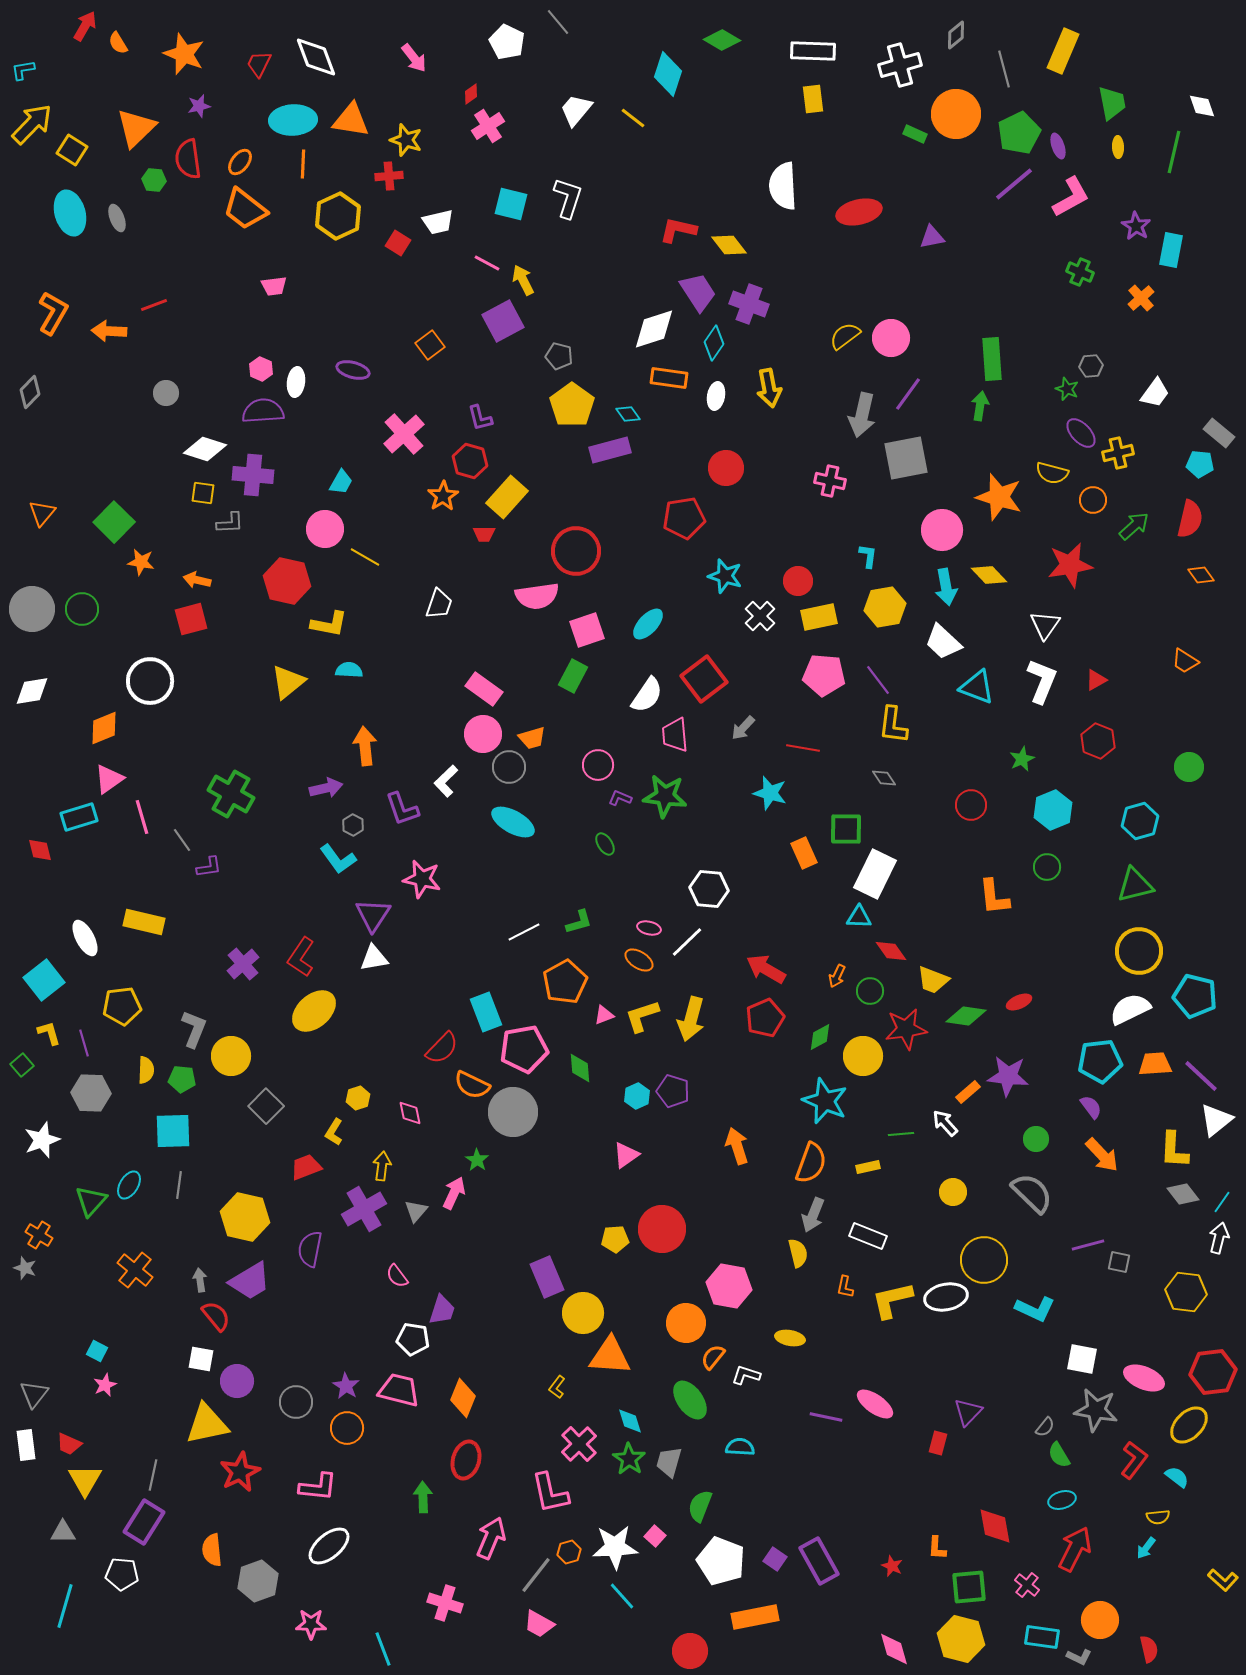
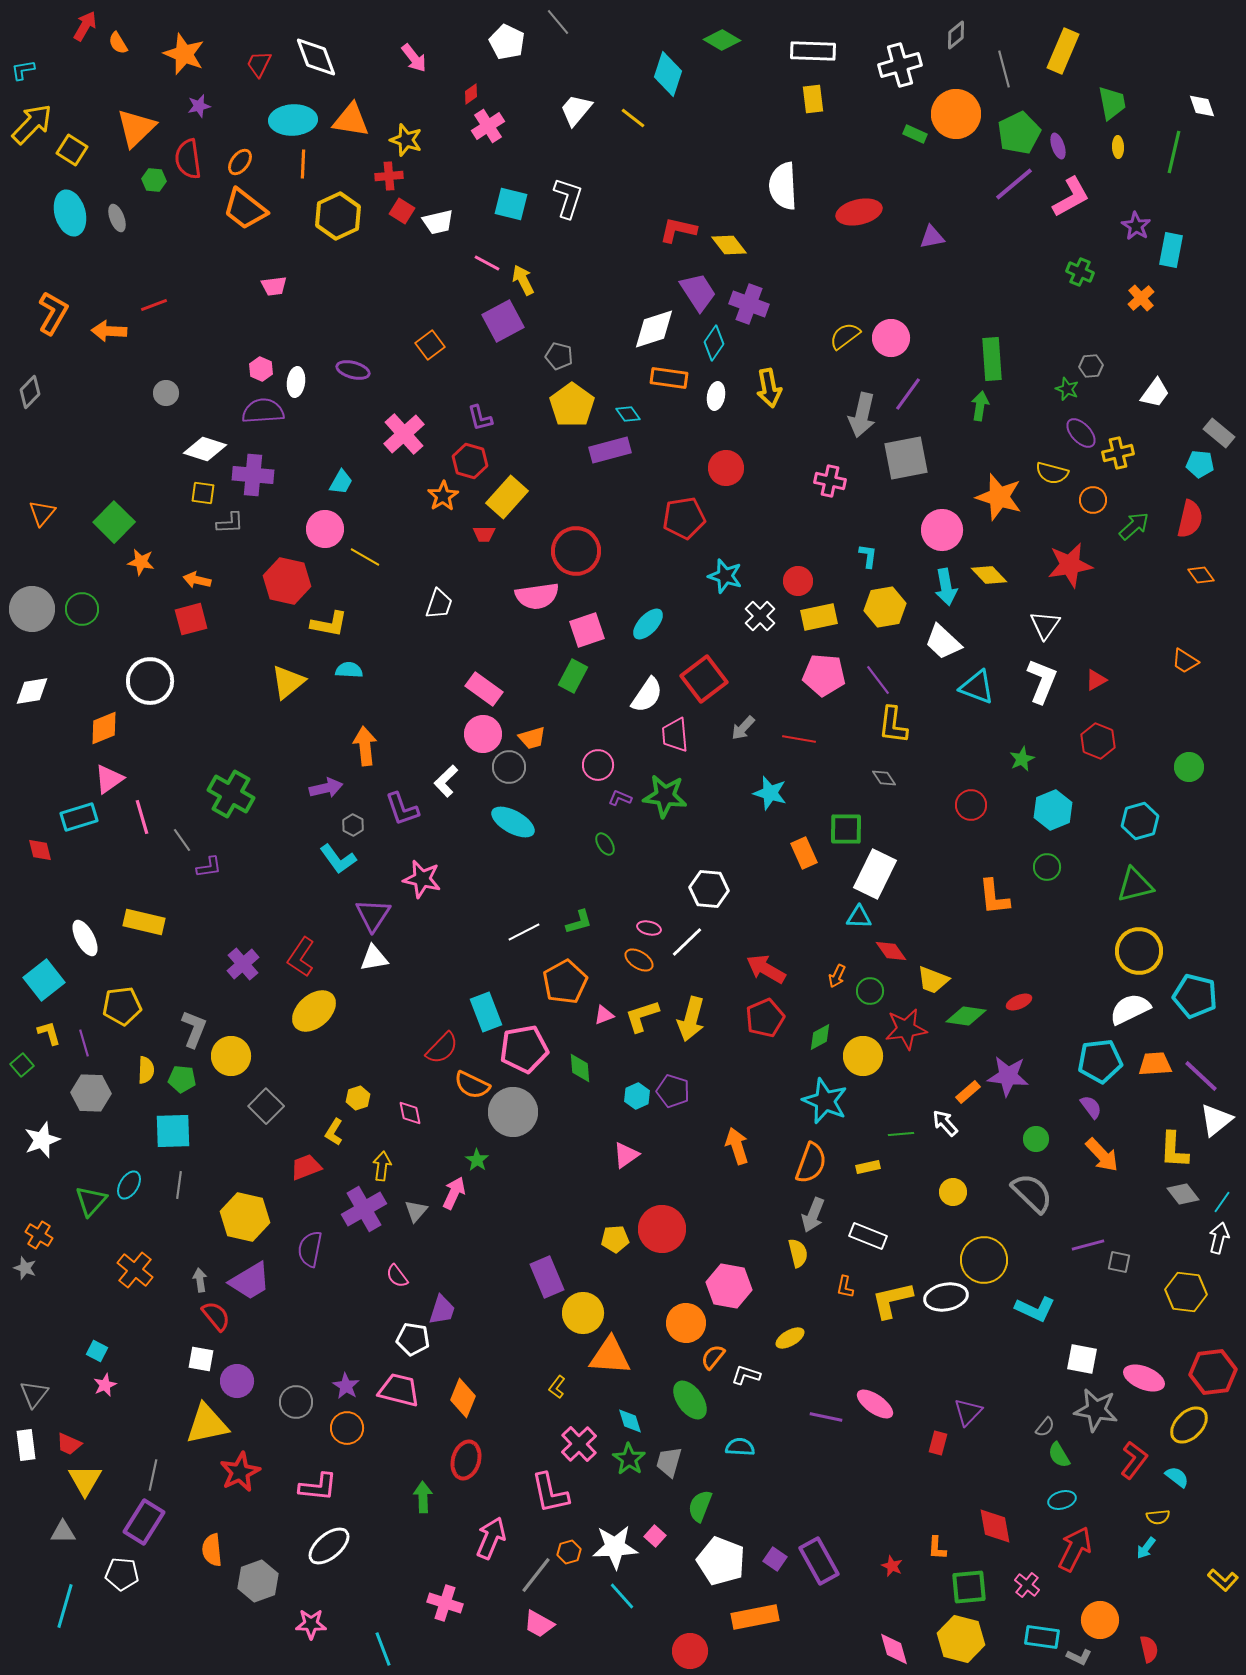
red square at (398, 243): moved 4 px right, 32 px up
red line at (803, 748): moved 4 px left, 9 px up
yellow ellipse at (790, 1338): rotated 40 degrees counterclockwise
